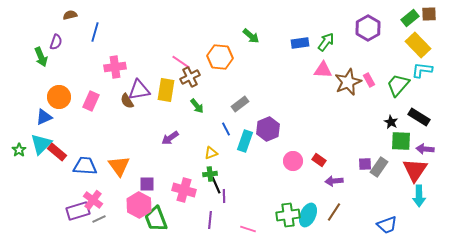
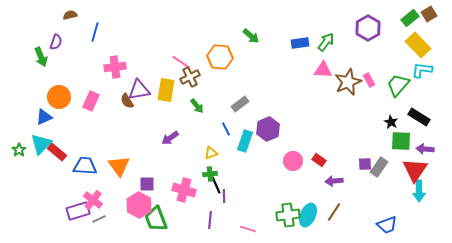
brown square at (429, 14): rotated 28 degrees counterclockwise
cyan arrow at (419, 196): moved 5 px up
